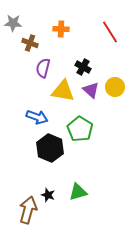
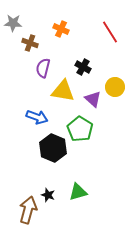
orange cross: rotated 21 degrees clockwise
purple triangle: moved 2 px right, 9 px down
black hexagon: moved 3 px right
